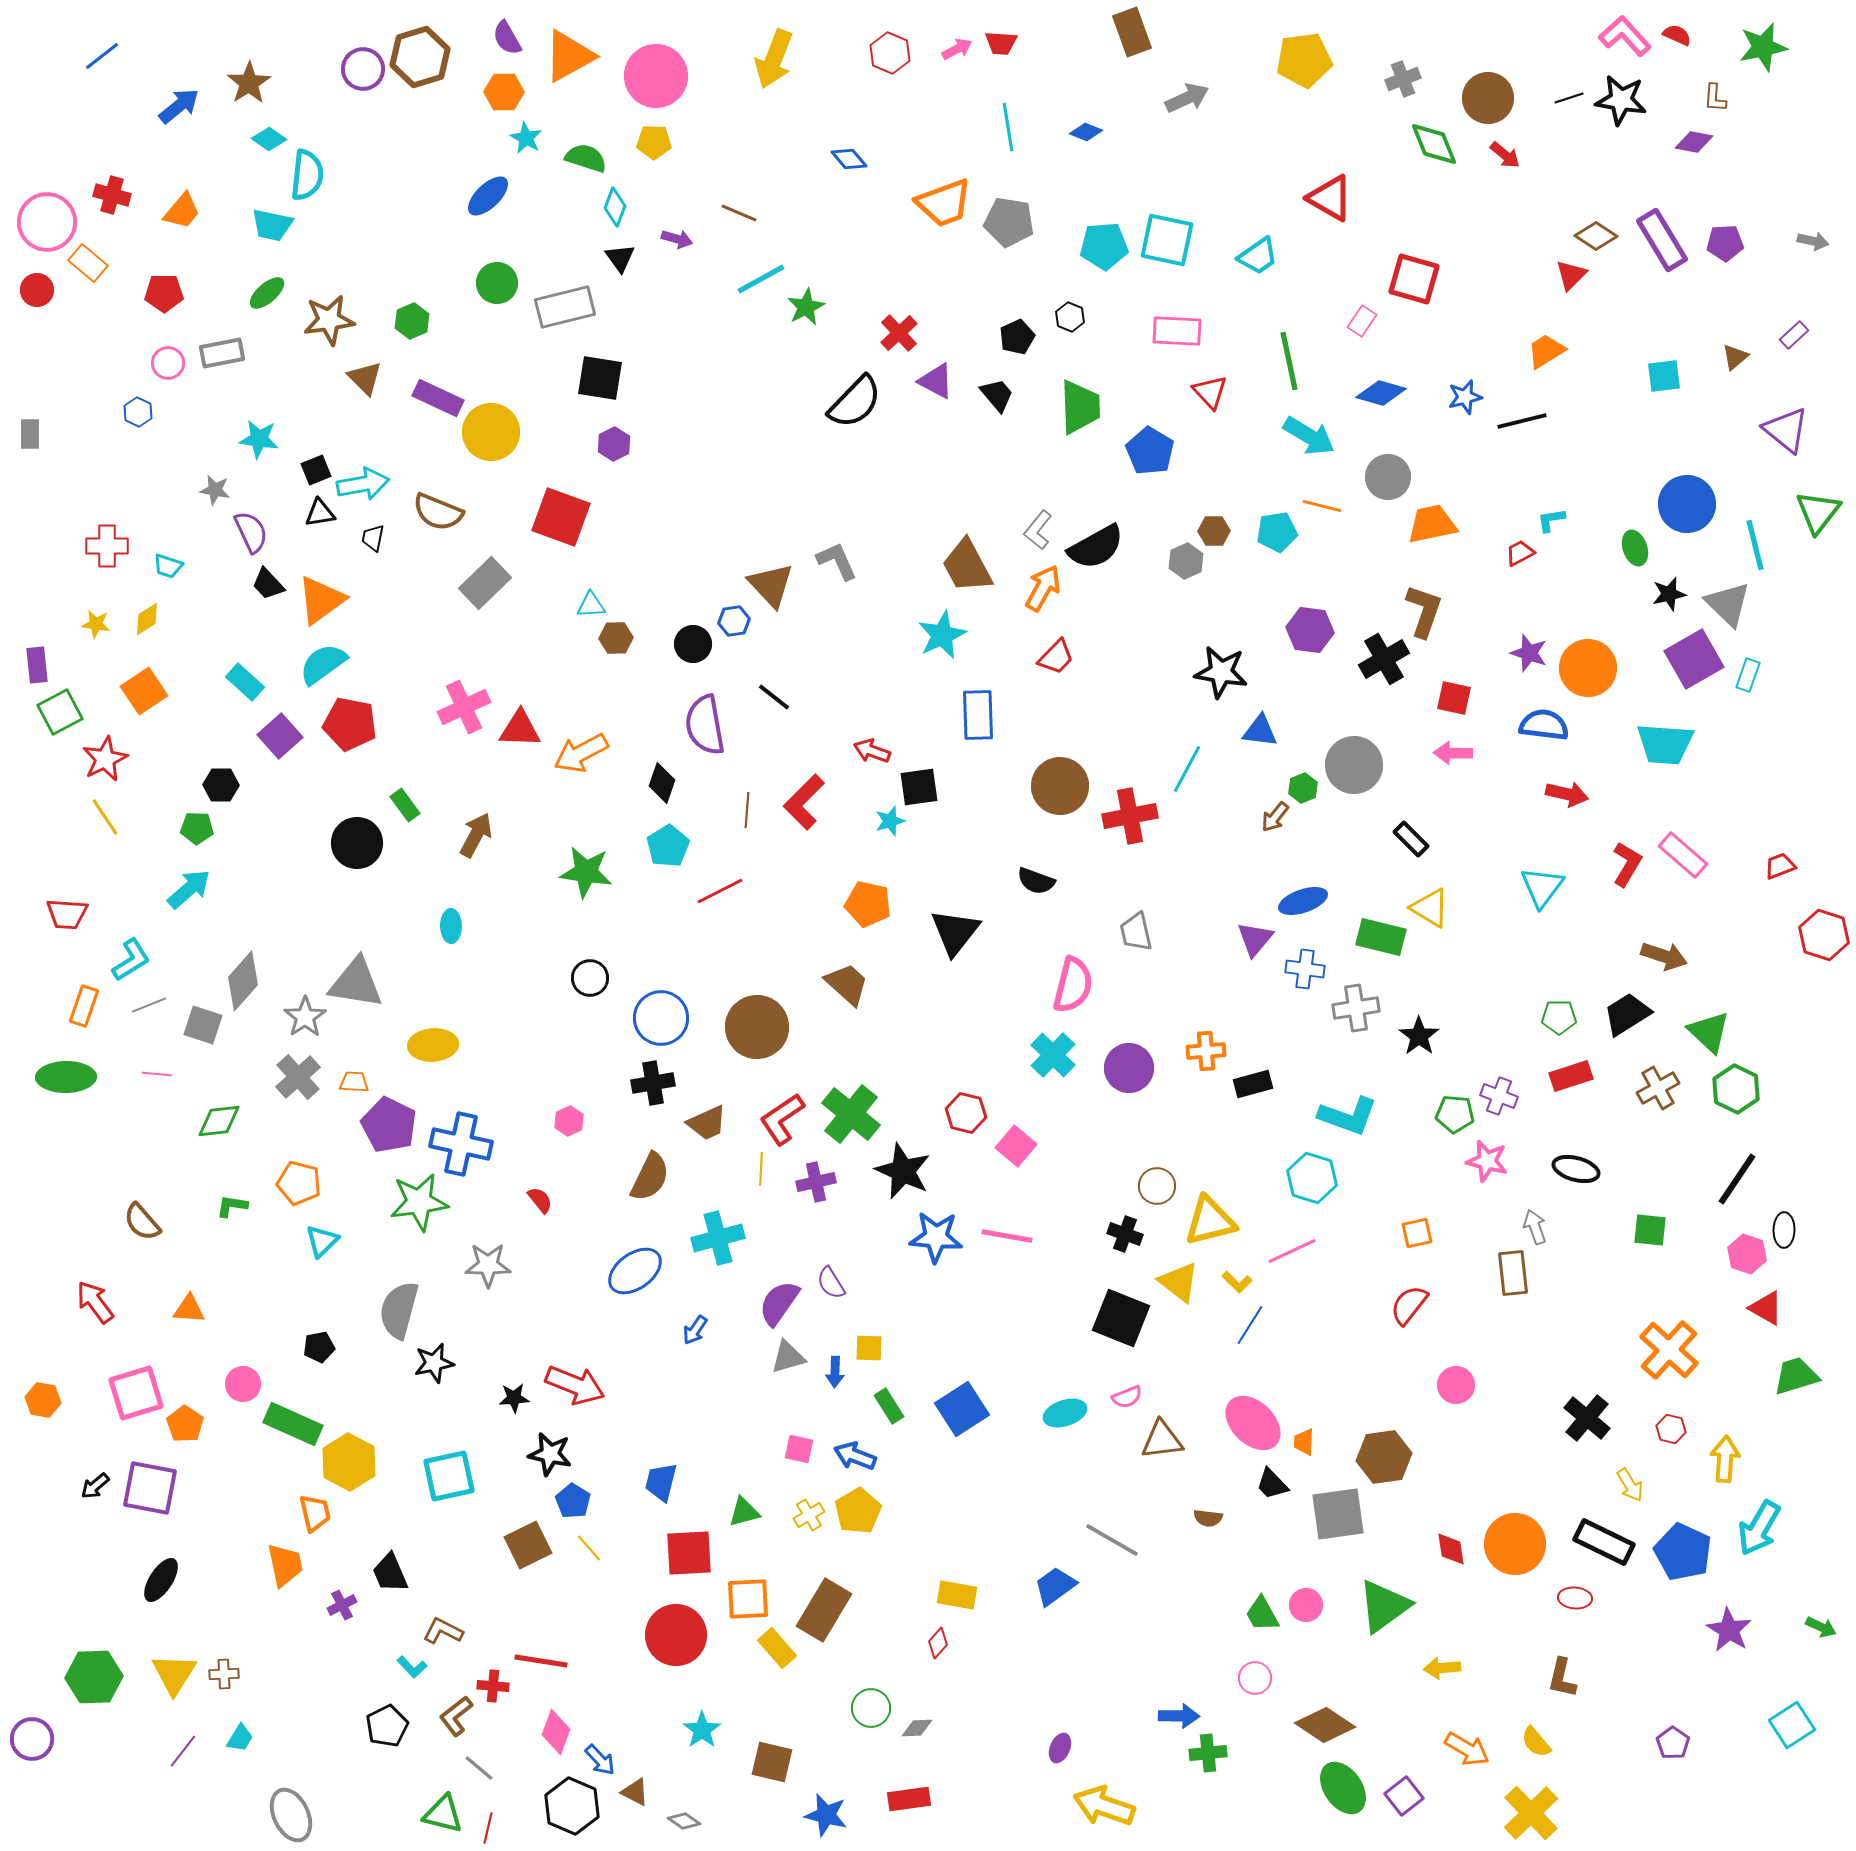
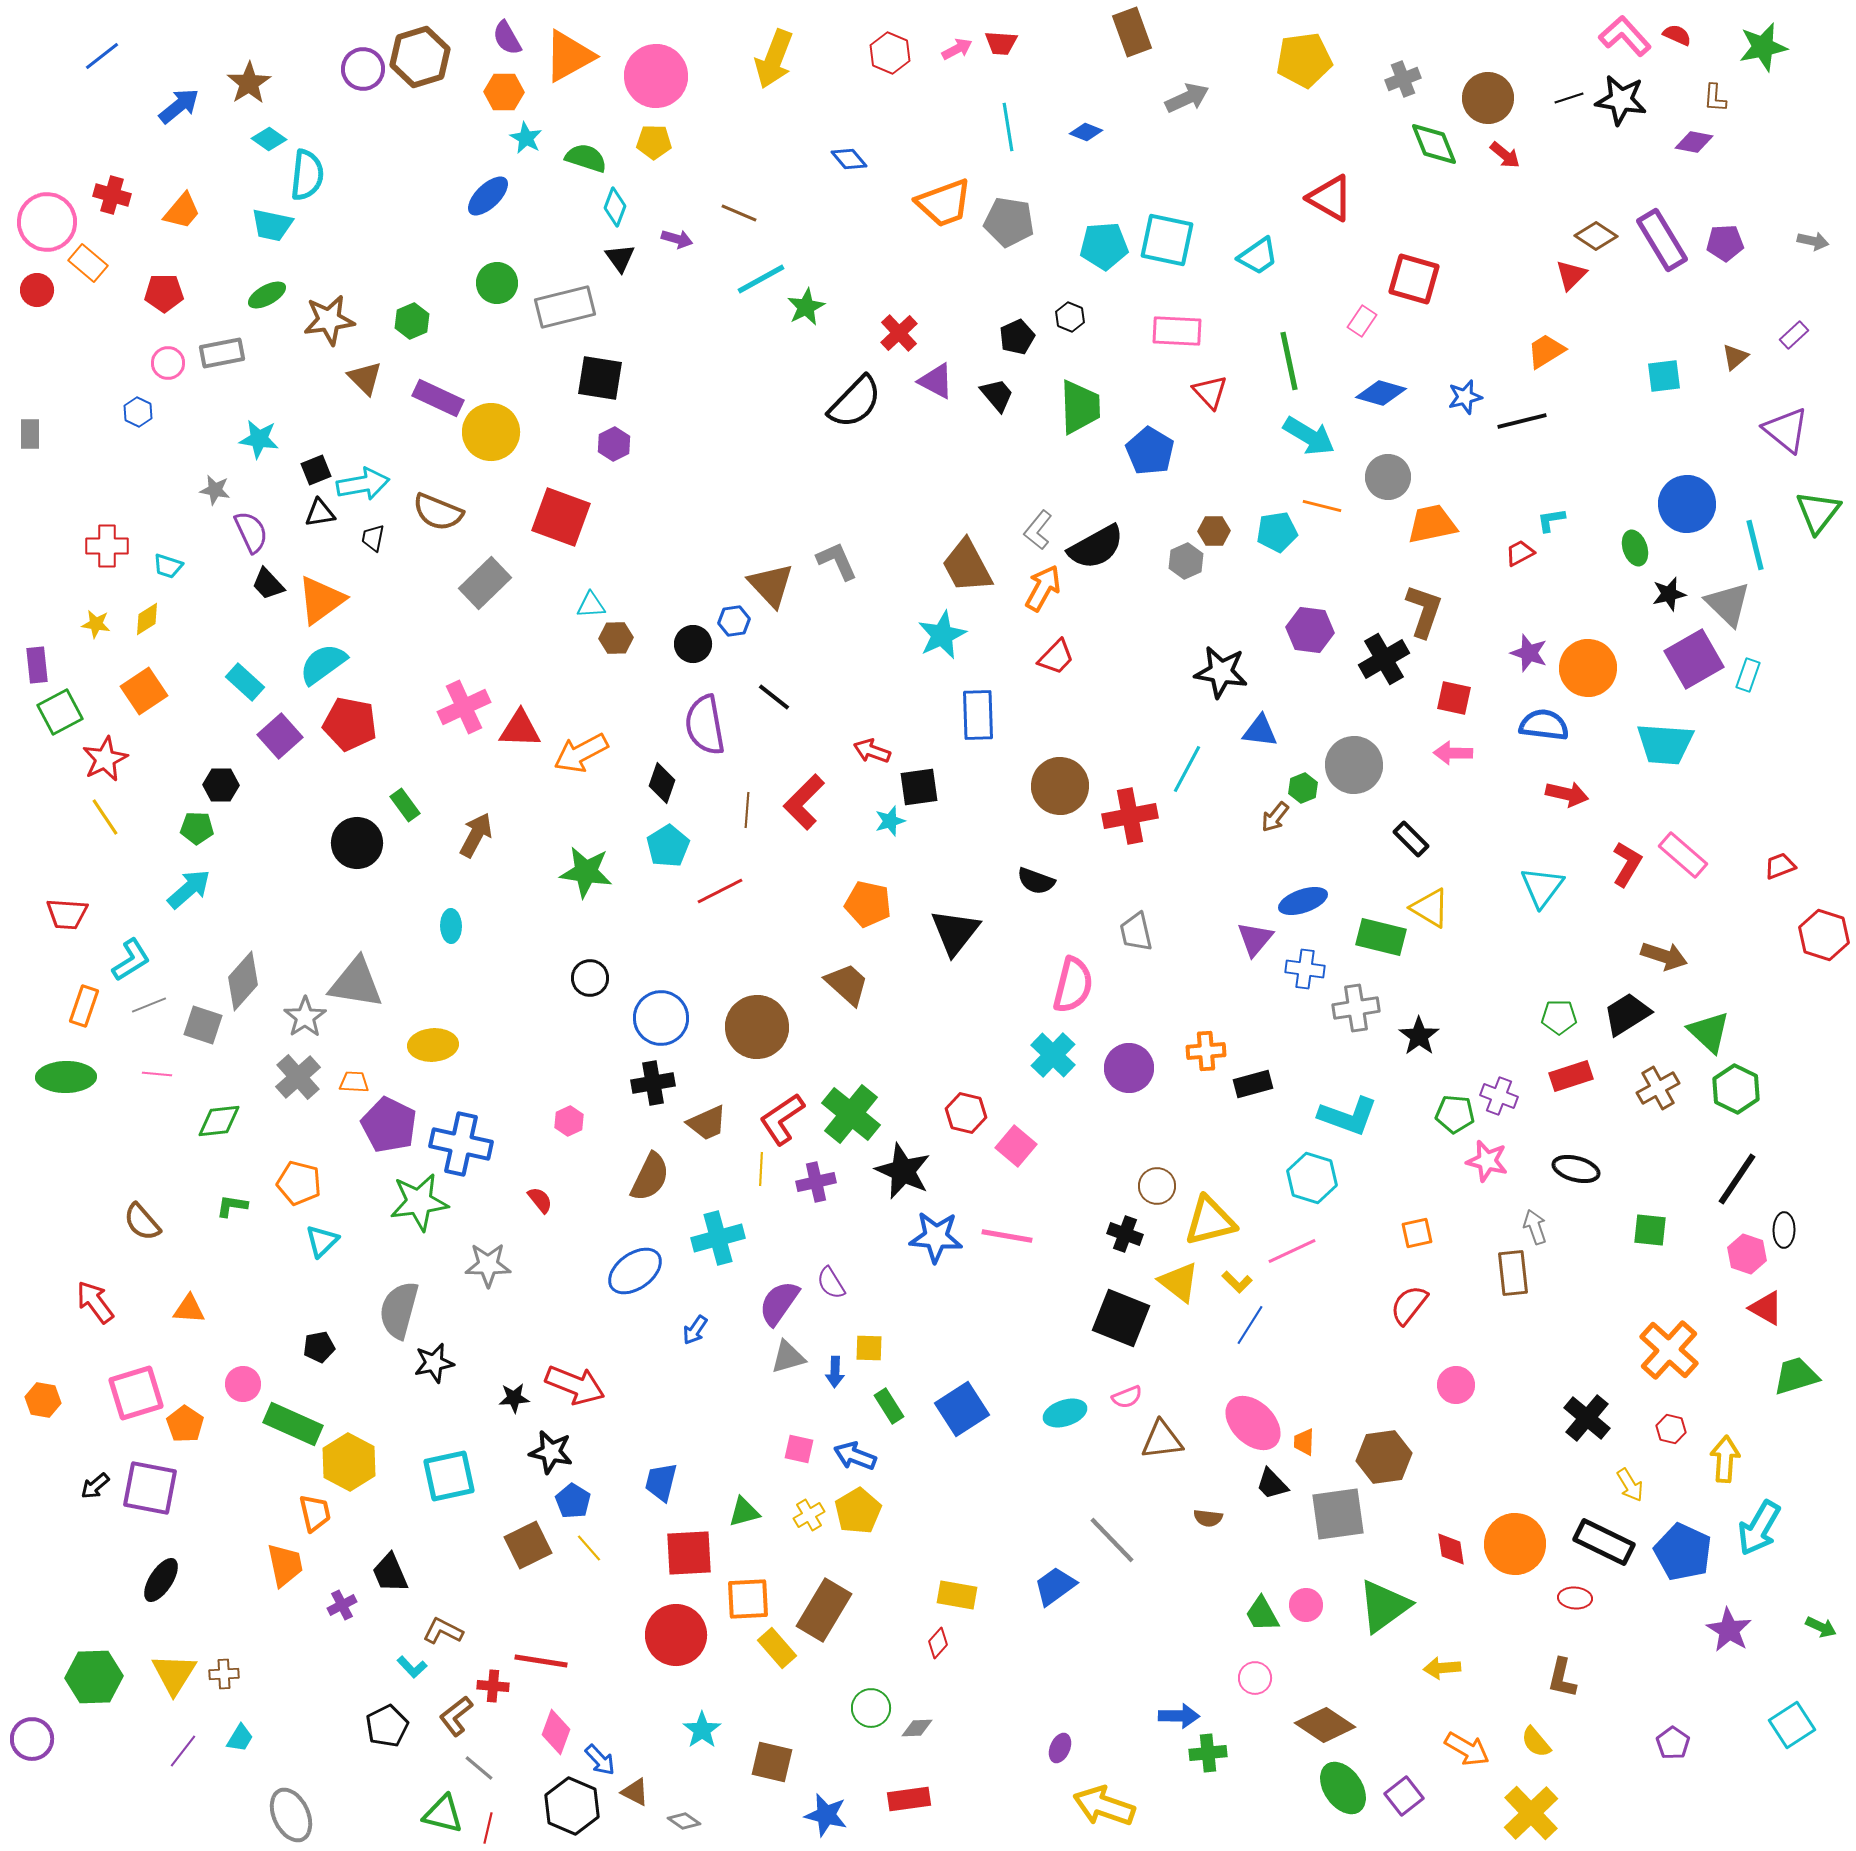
green ellipse at (267, 293): moved 2 px down; rotated 12 degrees clockwise
black star at (550, 1454): moved 1 px right, 2 px up
gray line at (1112, 1540): rotated 16 degrees clockwise
